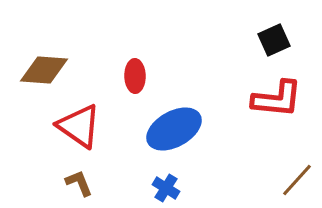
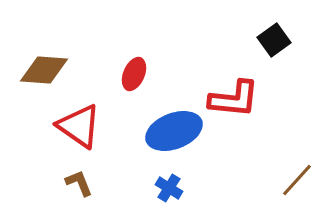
black square: rotated 12 degrees counterclockwise
red ellipse: moved 1 px left, 2 px up; rotated 24 degrees clockwise
red L-shape: moved 43 px left
blue ellipse: moved 2 px down; rotated 8 degrees clockwise
blue cross: moved 3 px right
